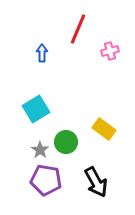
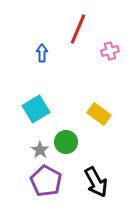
yellow rectangle: moved 5 px left, 15 px up
purple pentagon: moved 1 px down; rotated 20 degrees clockwise
